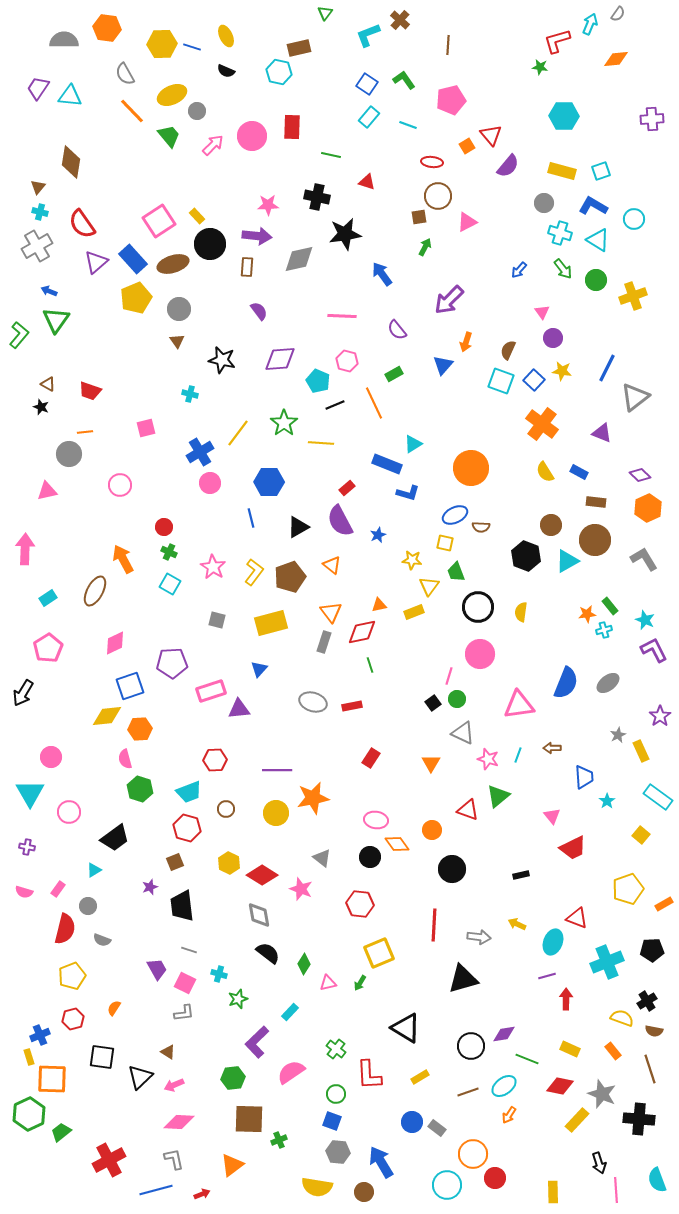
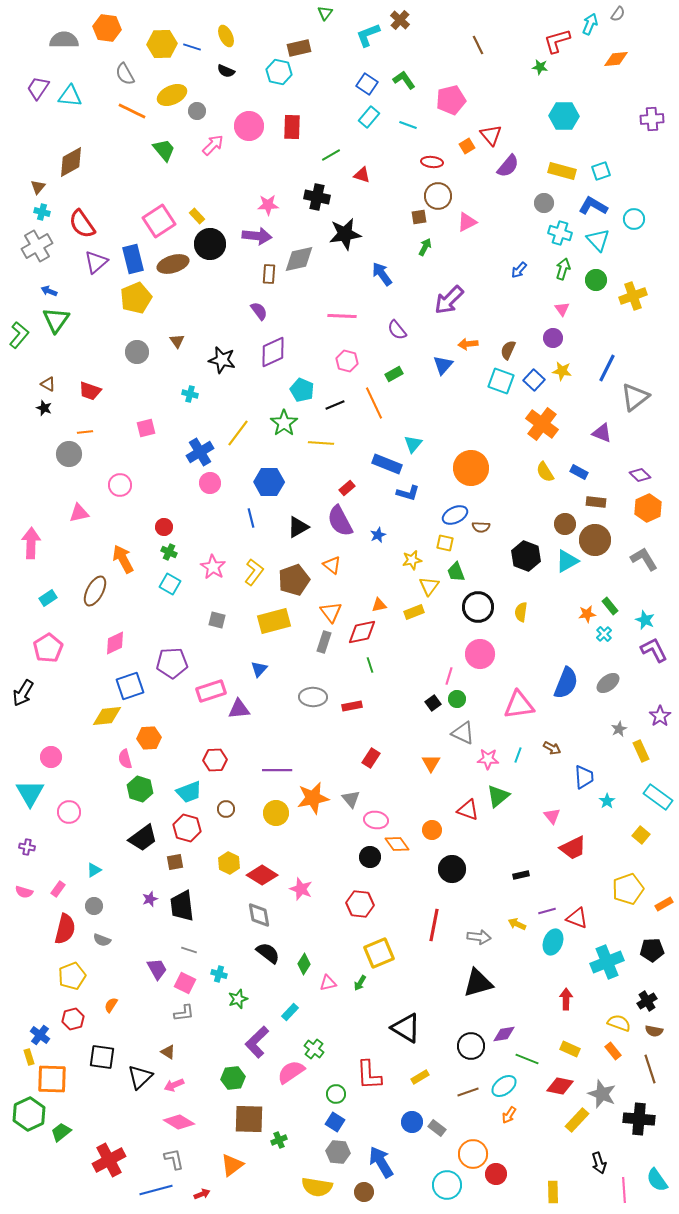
brown line at (448, 45): moved 30 px right; rotated 30 degrees counterclockwise
orange line at (132, 111): rotated 20 degrees counterclockwise
green trapezoid at (169, 136): moved 5 px left, 14 px down
pink circle at (252, 136): moved 3 px left, 10 px up
green line at (331, 155): rotated 42 degrees counterclockwise
brown diamond at (71, 162): rotated 52 degrees clockwise
red triangle at (367, 182): moved 5 px left, 7 px up
cyan cross at (40, 212): moved 2 px right
cyan triangle at (598, 240): rotated 15 degrees clockwise
blue rectangle at (133, 259): rotated 28 degrees clockwise
brown rectangle at (247, 267): moved 22 px right, 7 px down
green arrow at (563, 269): rotated 125 degrees counterclockwise
gray circle at (179, 309): moved 42 px left, 43 px down
pink triangle at (542, 312): moved 20 px right, 3 px up
orange arrow at (466, 342): moved 2 px right, 2 px down; rotated 66 degrees clockwise
purple diamond at (280, 359): moved 7 px left, 7 px up; rotated 20 degrees counterclockwise
cyan pentagon at (318, 381): moved 16 px left, 9 px down
black star at (41, 407): moved 3 px right, 1 px down
cyan triangle at (413, 444): rotated 18 degrees counterclockwise
pink triangle at (47, 491): moved 32 px right, 22 px down
brown circle at (551, 525): moved 14 px right, 1 px up
pink arrow at (25, 549): moved 6 px right, 6 px up
yellow star at (412, 560): rotated 18 degrees counterclockwise
brown pentagon at (290, 577): moved 4 px right, 3 px down
yellow rectangle at (271, 623): moved 3 px right, 2 px up
cyan cross at (604, 630): moved 4 px down; rotated 28 degrees counterclockwise
gray ellipse at (313, 702): moved 5 px up; rotated 16 degrees counterclockwise
orange hexagon at (140, 729): moved 9 px right, 9 px down
gray star at (618, 735): moved 1 px right, 6 px up
brown arrow at (552, 748): rotated 150 degrees counterclockwise
pink star at (488, 759): rotated 15 degrees counterclockwise
black trapezoid at (115, 838): moved 28 px right
gray triangle at (322, 858): moved 29 px right, 59 px up; rotated 12 degrees clockwise
brown square at (175, 862): rotated 12 degrees clockwise
purple star at (150, 887): moved 12 px down
gray circle at (88, 906): moved 6 px right
red line at (434, 925): rotated 8 degrees clockwise
purple line at (547, 976): moved 65 px up
black triangle at (463, 979): moved 15 px right, 4 px down
orange semicircle at (114, 1008): moved 3 px left, 3 px up
yellow semicircle at (622, 1018): moved 3 px left, 5 px down
blue cross at (40, 1035): rotated 30 degrees counterclockwise
green cross at (336, 1049): moved 22 px left
blue square at (332, 1121): moved 3 px right, 1 px down; rotated 12 degrees clockwise
pink diamond at (179, 1122): rotated 28 degrees clockwise
red circle at (495, 1178): moved 1 px right, 4 px up
cyan semicircle at (657, 1180): rotated 15 degrees counterclockwise
pink line at (616, 1190): moved 8 px right
